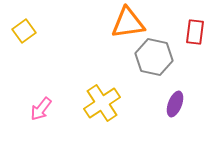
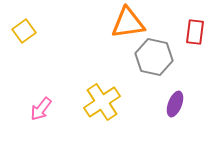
yellow cross: moved 1 px up
